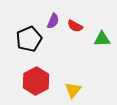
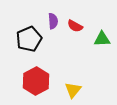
purple semicircle: rotated 28 degrees counterclockwise
